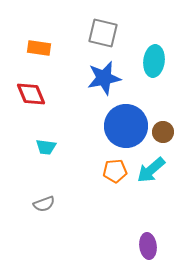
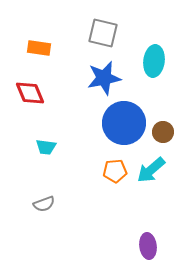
red diamond: moved 1 px left, 1 px up
blue circle: moved 2 px left, 3 px up
